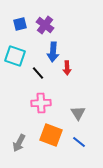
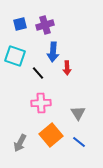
purple cross: rotated 36 degrees clockwise
orange square: rotated 30 degrees clockwise
gray arrow: moved 1 px right
